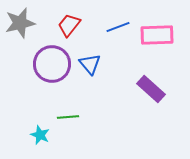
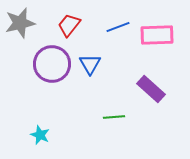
blue triangle: rotated 10 degrees clockwise
green line: moved 46 px right
